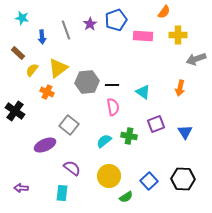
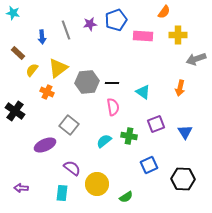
cyan star: moved 9 px left, 5 px up
purple star: rotated 24 degrees clockwise
black line: moved 2 px up
yellow circle: moved 12 px left, 8 px down
blue square: moved 16 px up; rotated 18 degrees clockwise
